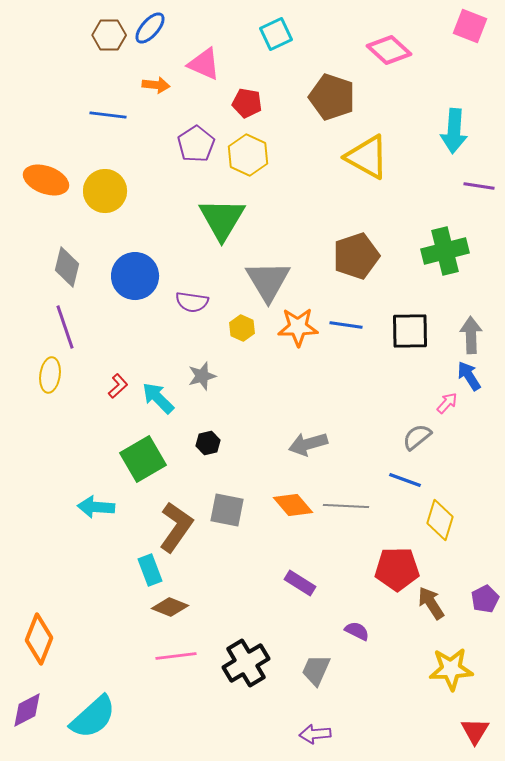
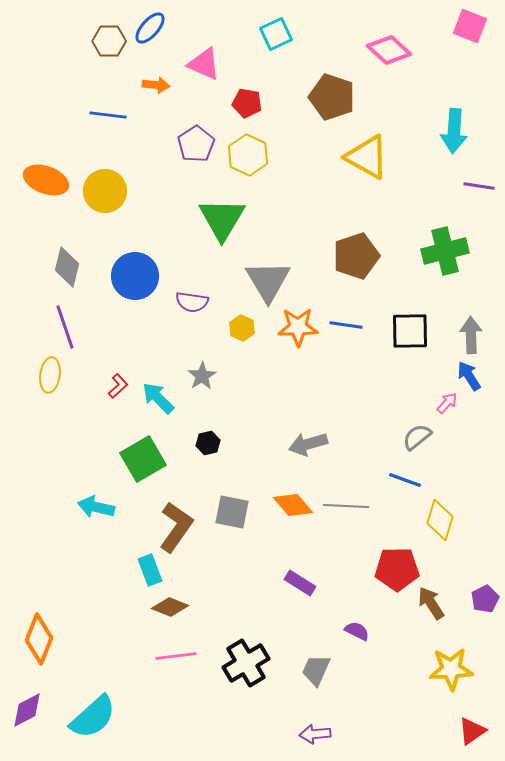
brown hexagon at (109, 35): moved 6 px down
gray star at (202, 376): rotated 16 degrees counterclockwise
cyan arrow at (96, 507): rotated 9 degrees clockwise
gray square at (227, 510): moved 5 px right, 2 px down
red triangle at (475, 731): moved 3 px left; rotated 24 degrees clockwise
